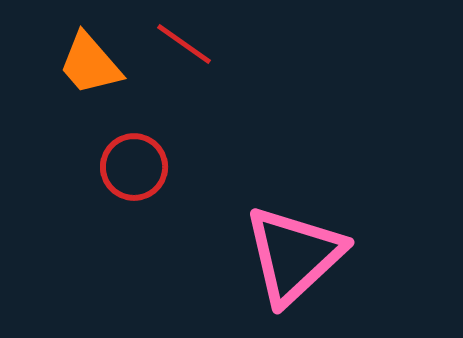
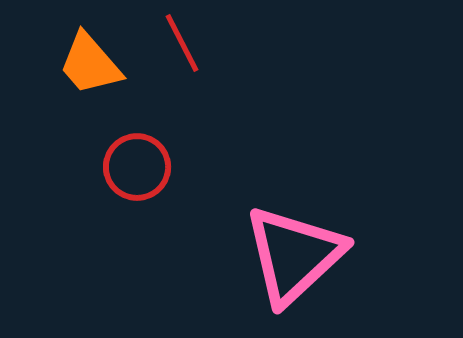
red line: moved 2 px left, 1 px up; rotated 28 degrees clockwise
red circle: moved 3 px right
